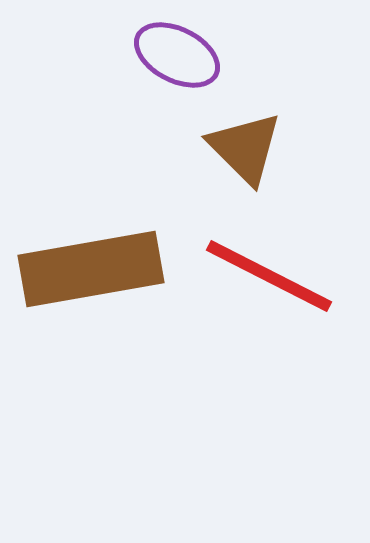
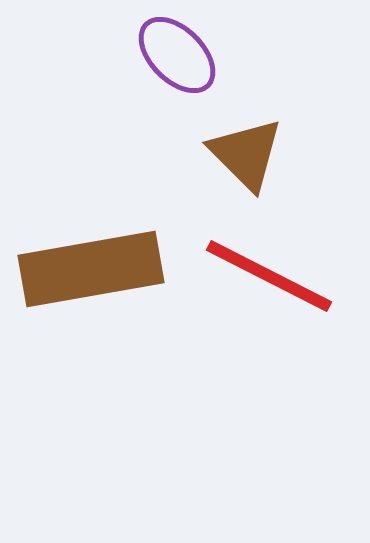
purple ellipse: rotated 18 degrees clockwise
brown triangle: moved 1 px right, 6 px down
